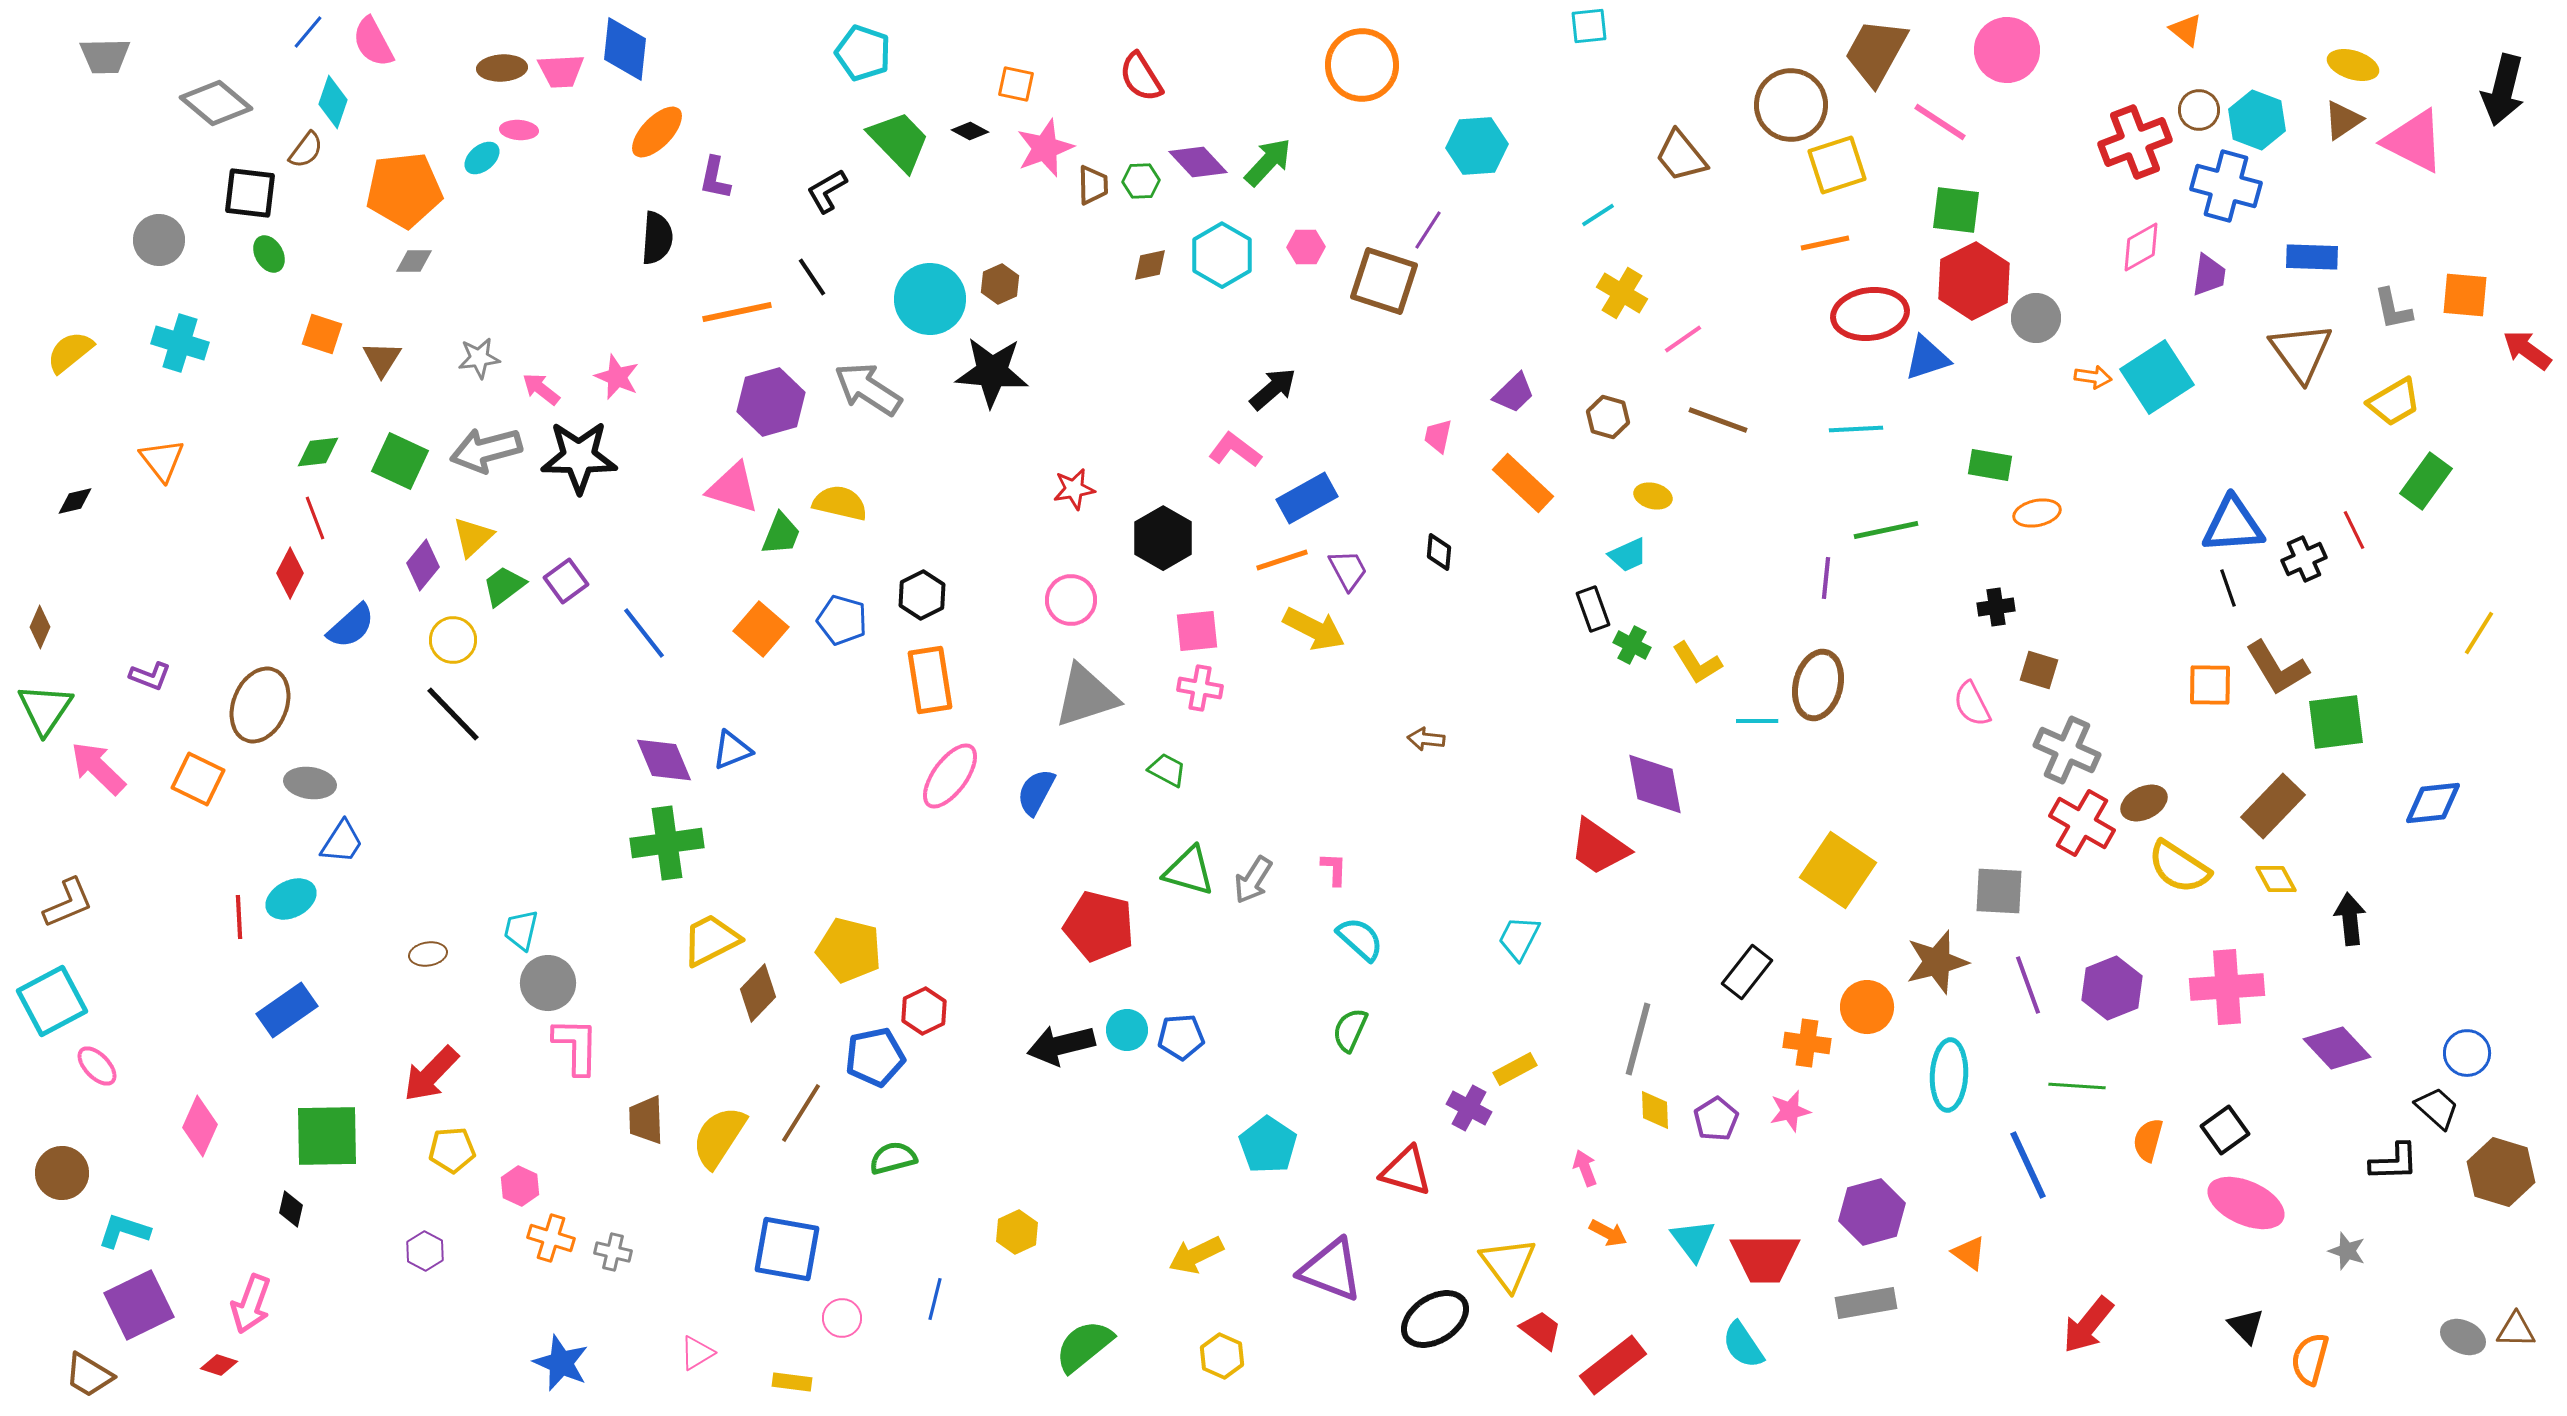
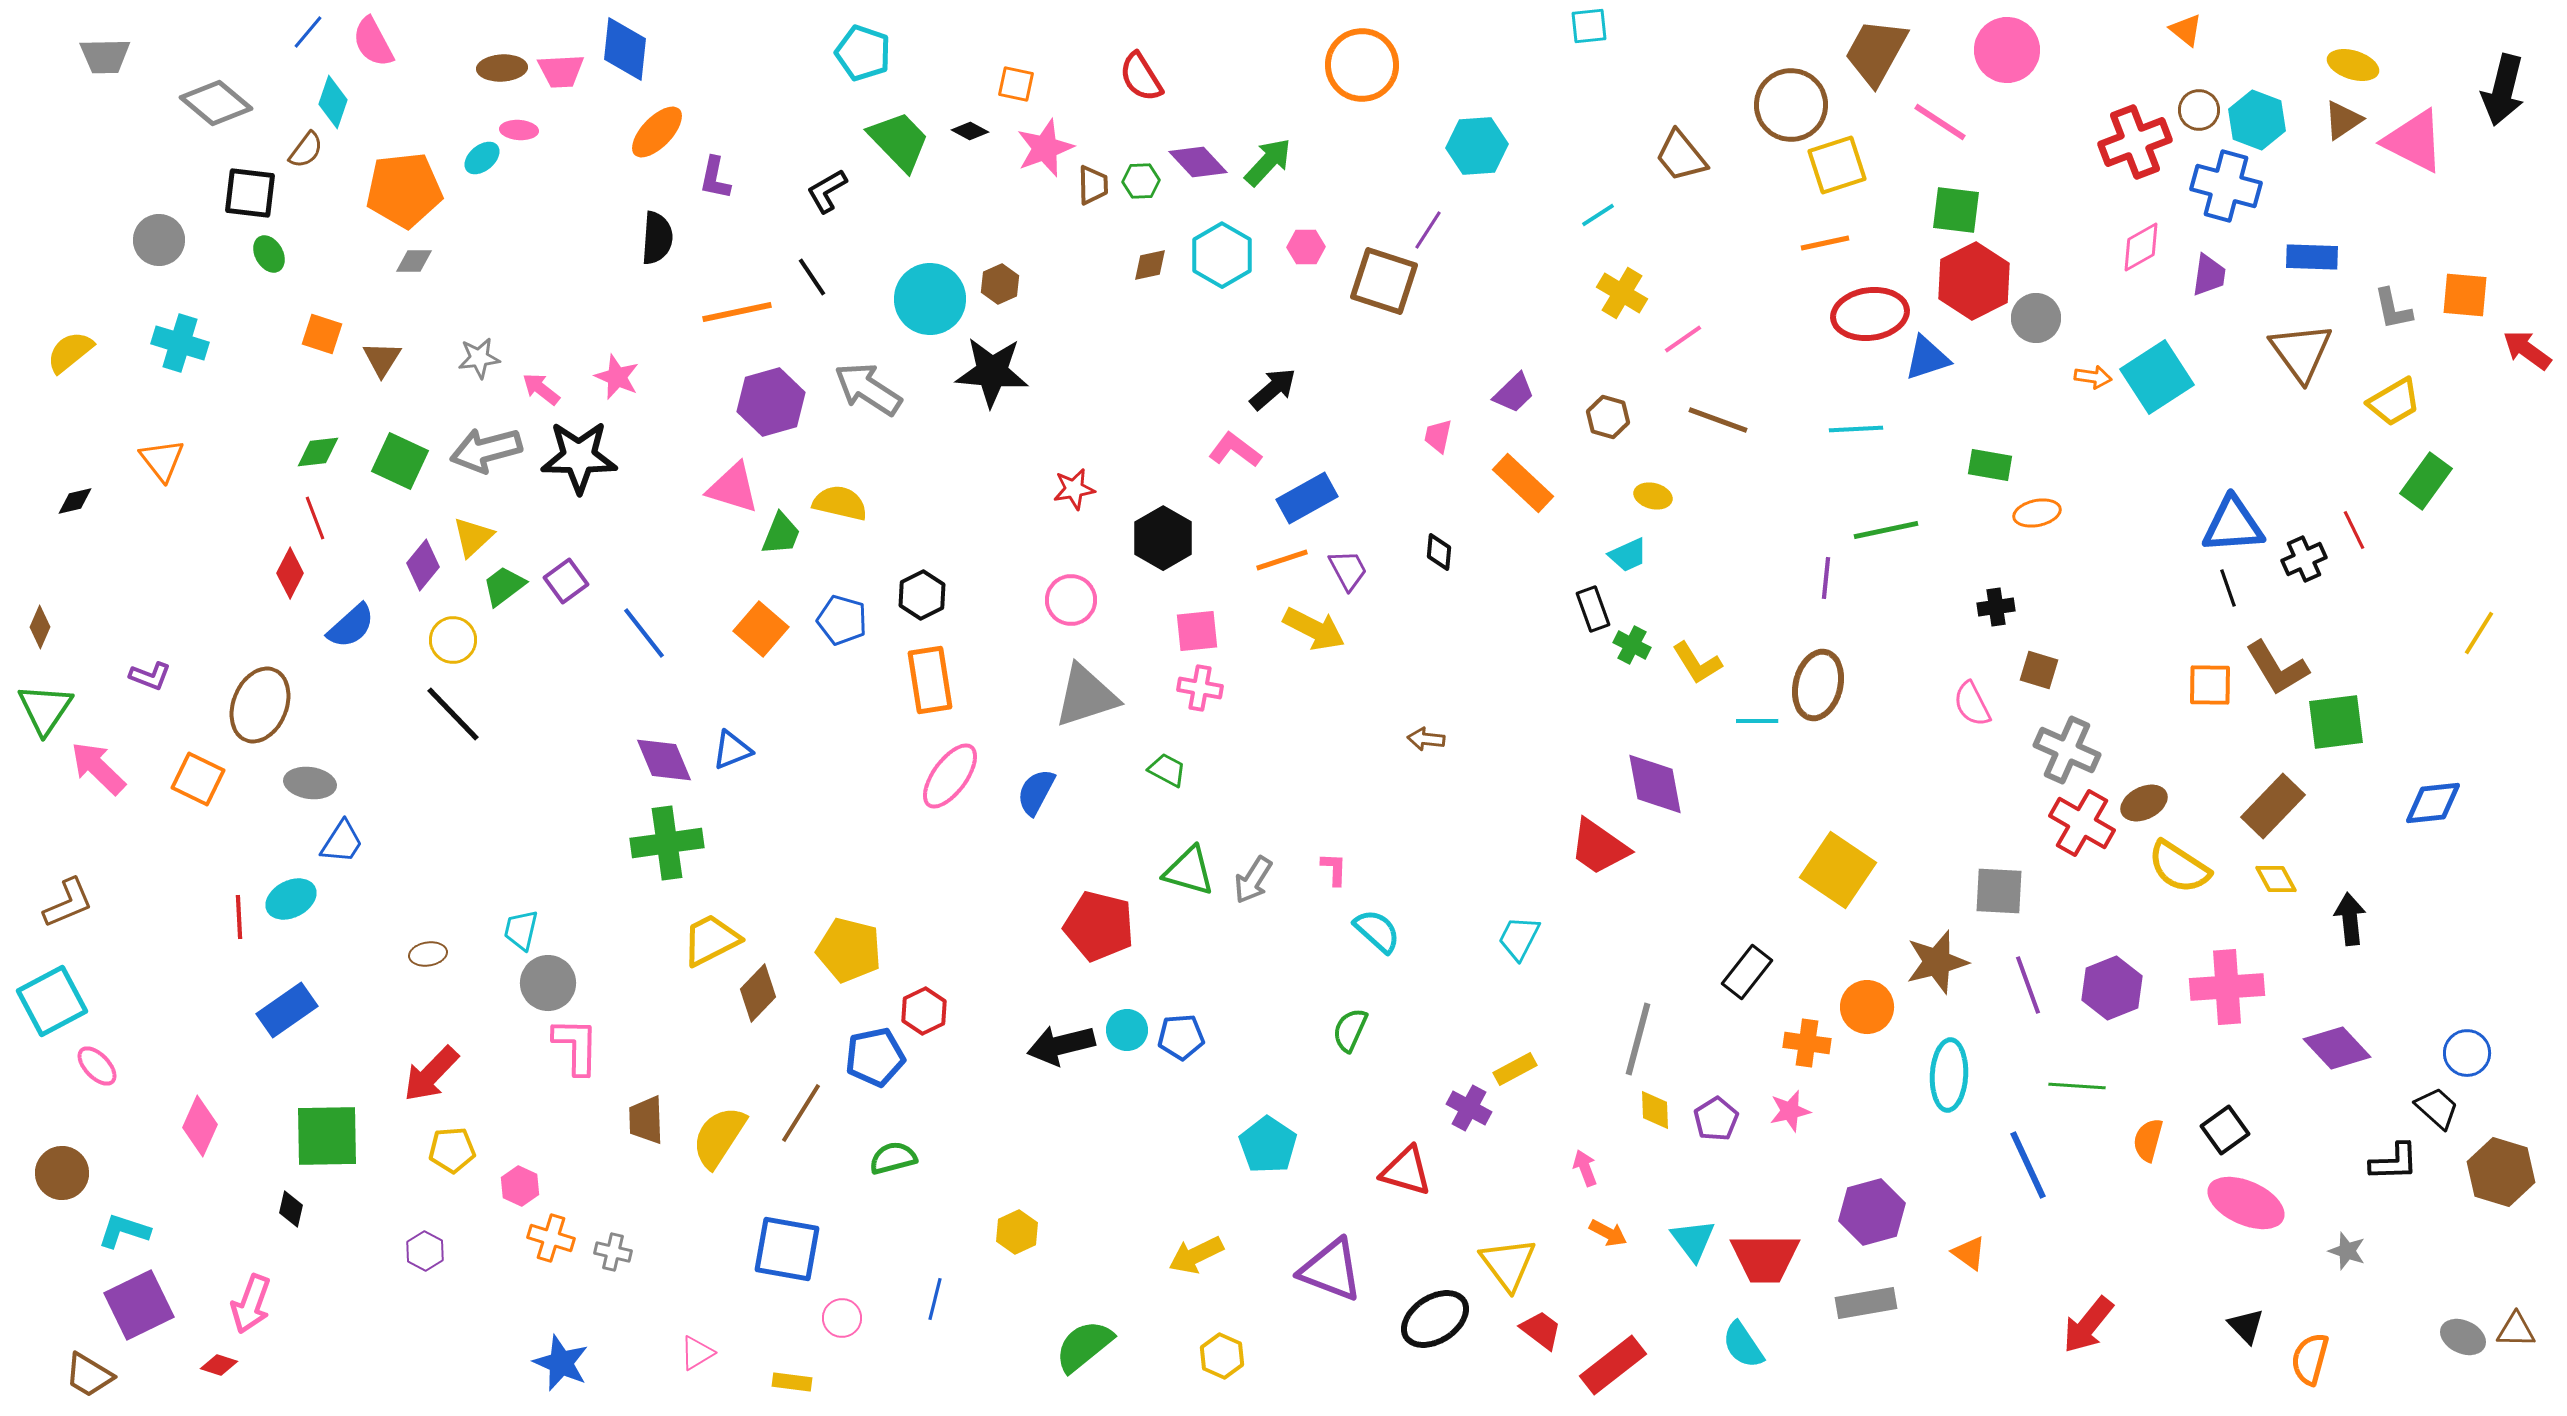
cyan semicircle at (1360, 939): moved 17 px right, 8 px up
